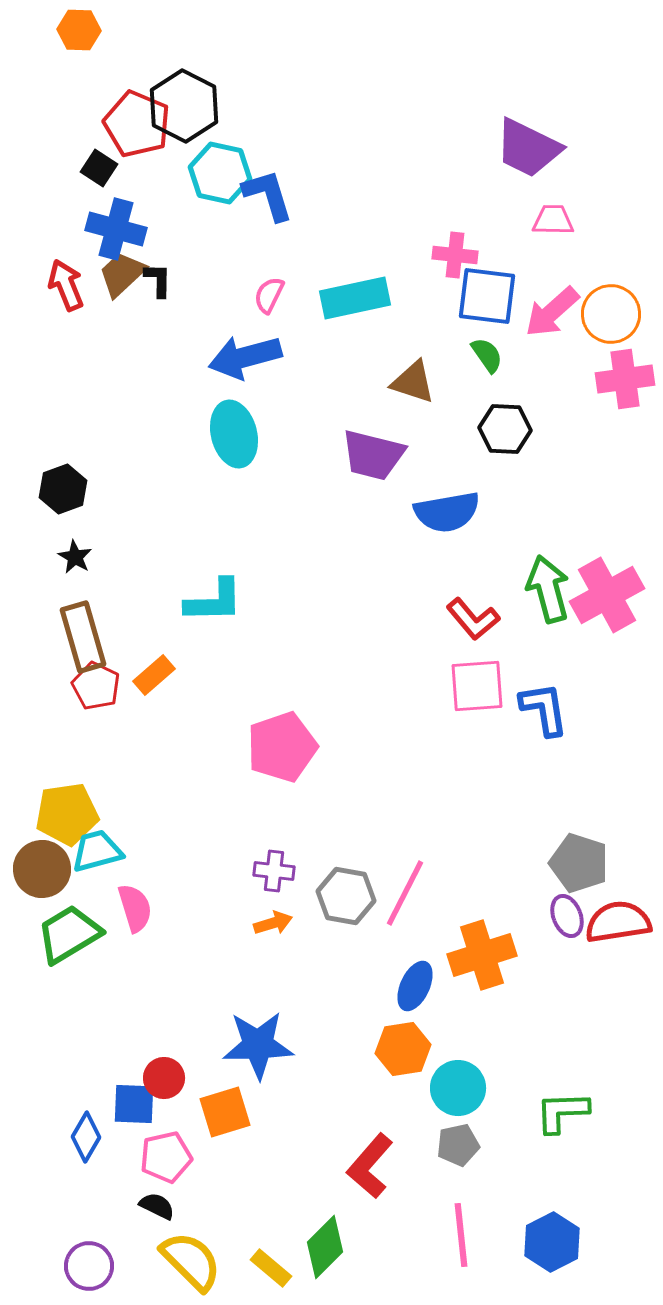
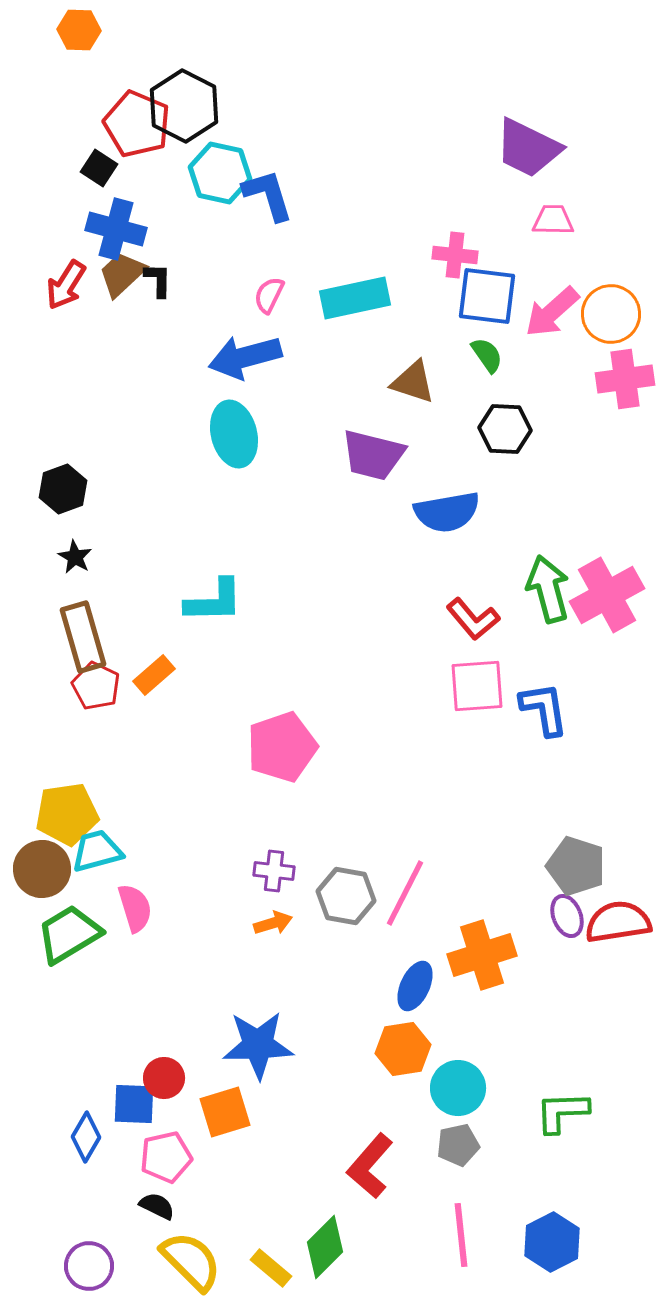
red arrow at (66, 285): rotated 126 degrees counterclockwise
gray pentagon at (579, 863): moved 3 px left, 3 px down
